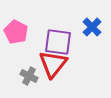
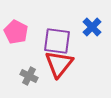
purple square: moved 1 px left, 1 px up
red triangle: moved 6 px right
